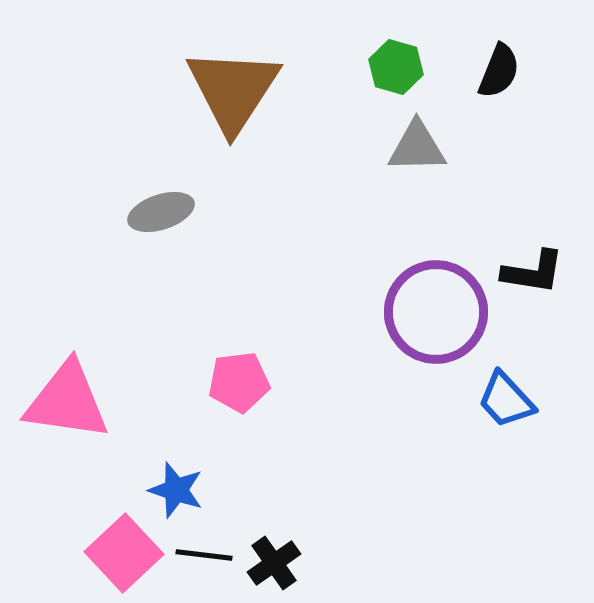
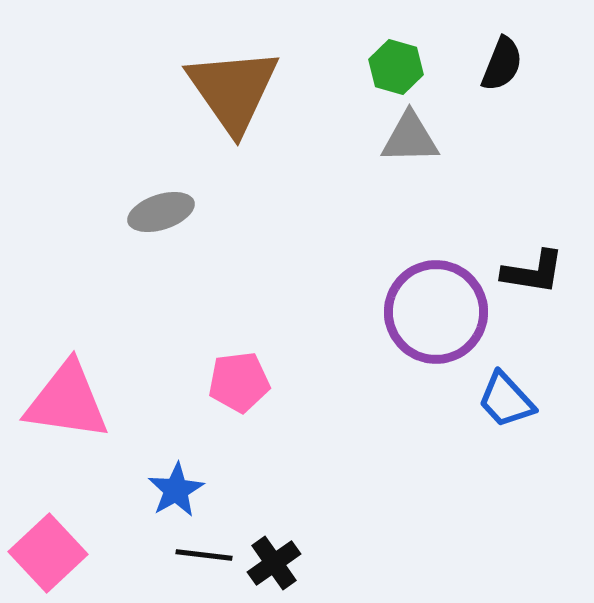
black semicircle: moved 3 px right, 7 px up
brown triangle: rotated 8 degrees counterclockwise
gray triangle: moved 7 px left, 9 px up
blue star: rotated 24 degrees clockwise
pink square: moved 76 px left
